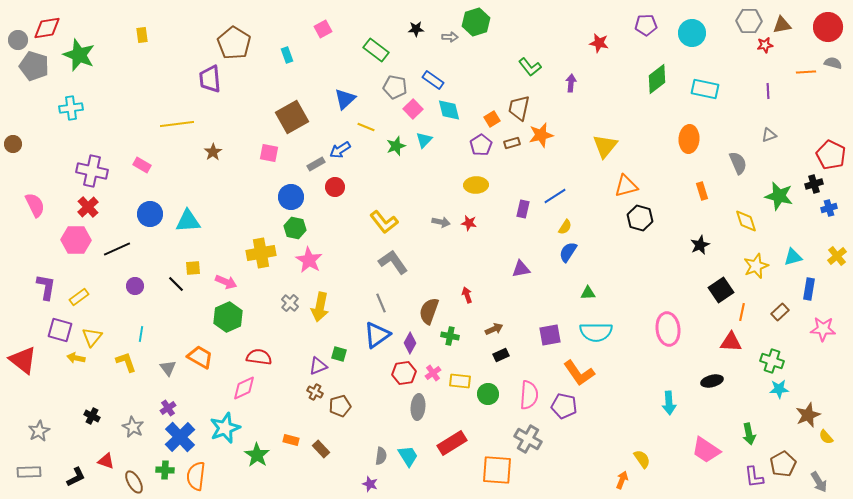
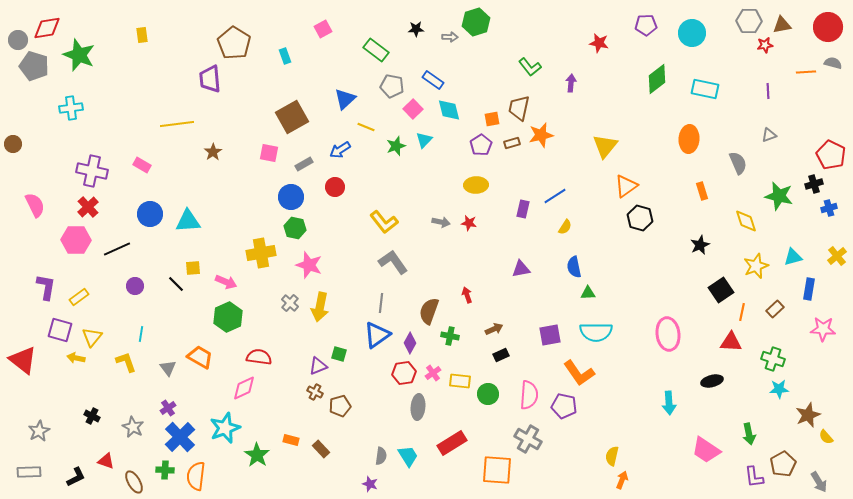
cyan rectangle at (287, 55): moved 2 px left, 1 px down
gray pentagon at (395, 87): moved 3 px left, 1 px up
orange square at (492, 119): rotated 21 degrees clockwise
gray rectangle at (316, 164): moved 12 px left
orange triangle at (626, 186): rotated 20 degrees counterclockwise
blue semicircle at (568, 252): moved 6 px right, 15 px down; rotated 45 degrees counterclockwise
pink star at (309, 260): moved 5 px down; rotated 12 degrees counterclockwise
gray line at (381, 303): rotated 30 degrees clockwise
brown rectangle at (780, 312): moved 5 px left, 3 px up
pink ellipse at (668, 329): moved 5 px down
green cross at (772, 361): moved 1 px right, 2 px up
yellow semicircle at (642, 459): moved 30 px left, 3 px up; rotated 132 degrees counterclockwise
